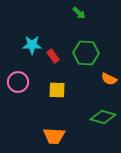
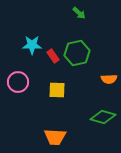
green hexagon: moved 9 px left; rotated 15 degrees counterclockwise
orange semicircle: rotated 28 degrees counterclockwise
orange trapezoid: moved 1 px right, 1 px down
